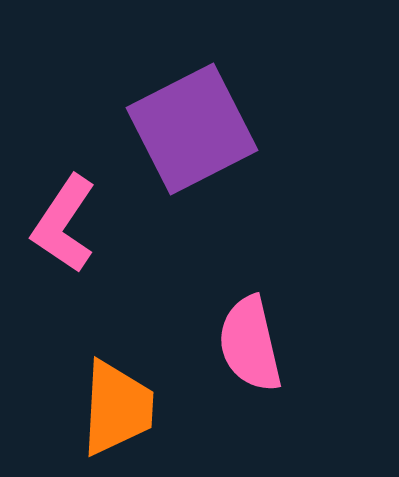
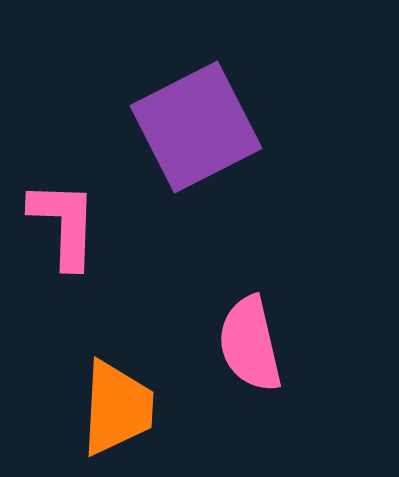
purple square: moved 4 px right, 2 px up
pink L-shape: rotated 148 degrees clockwise
